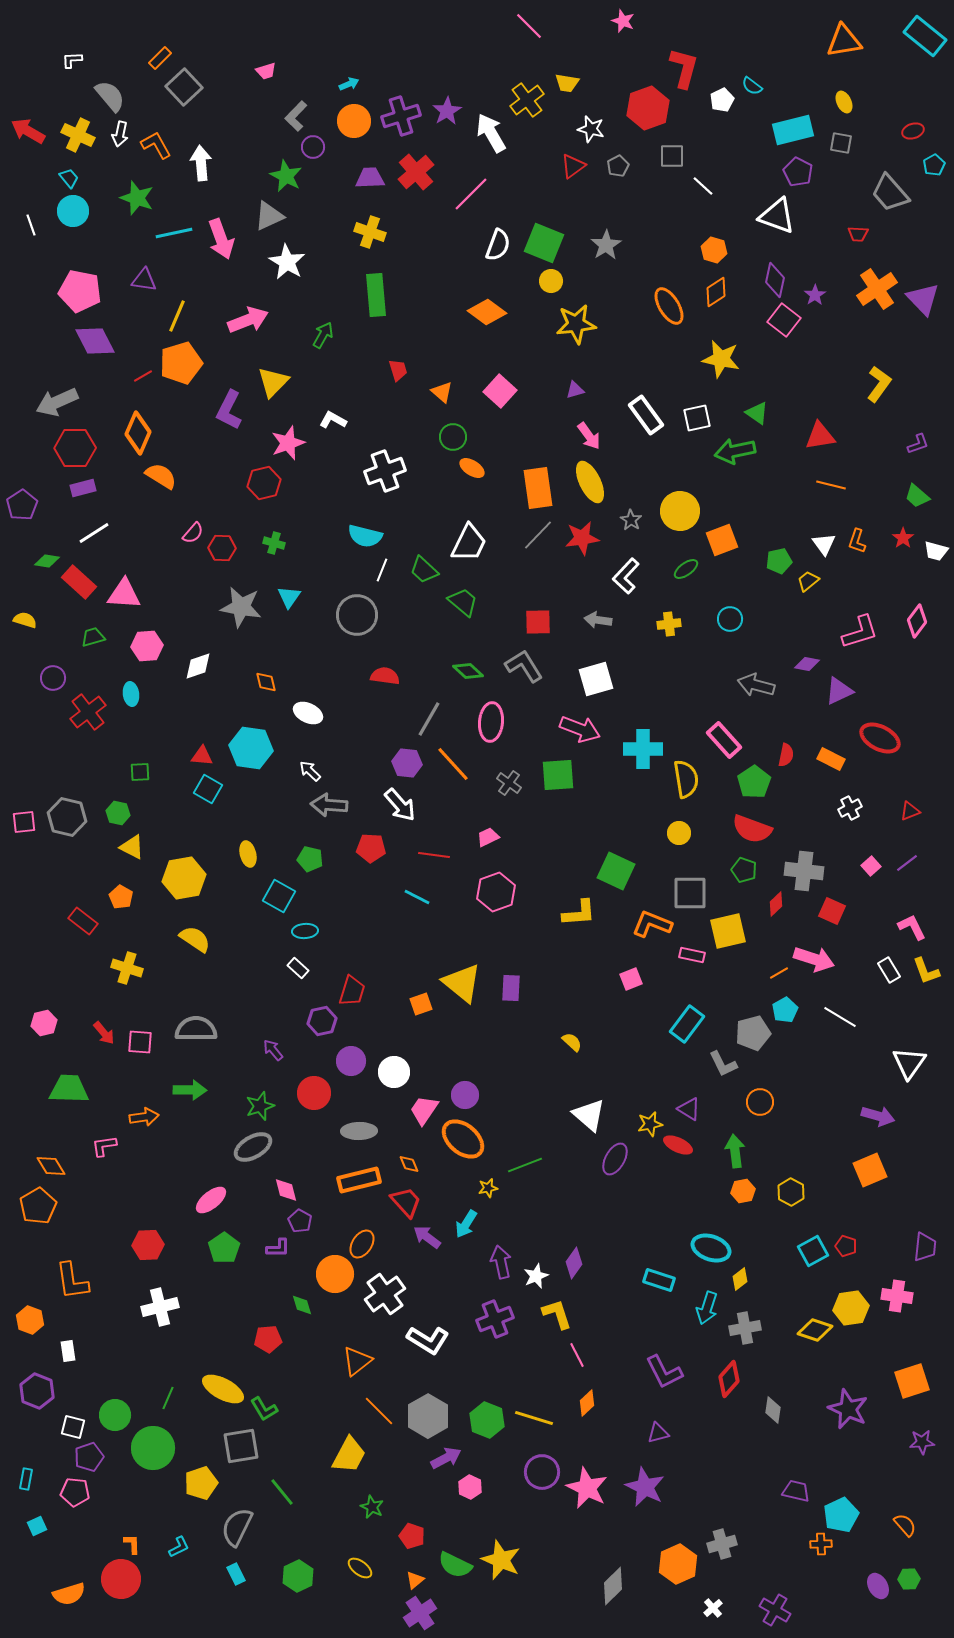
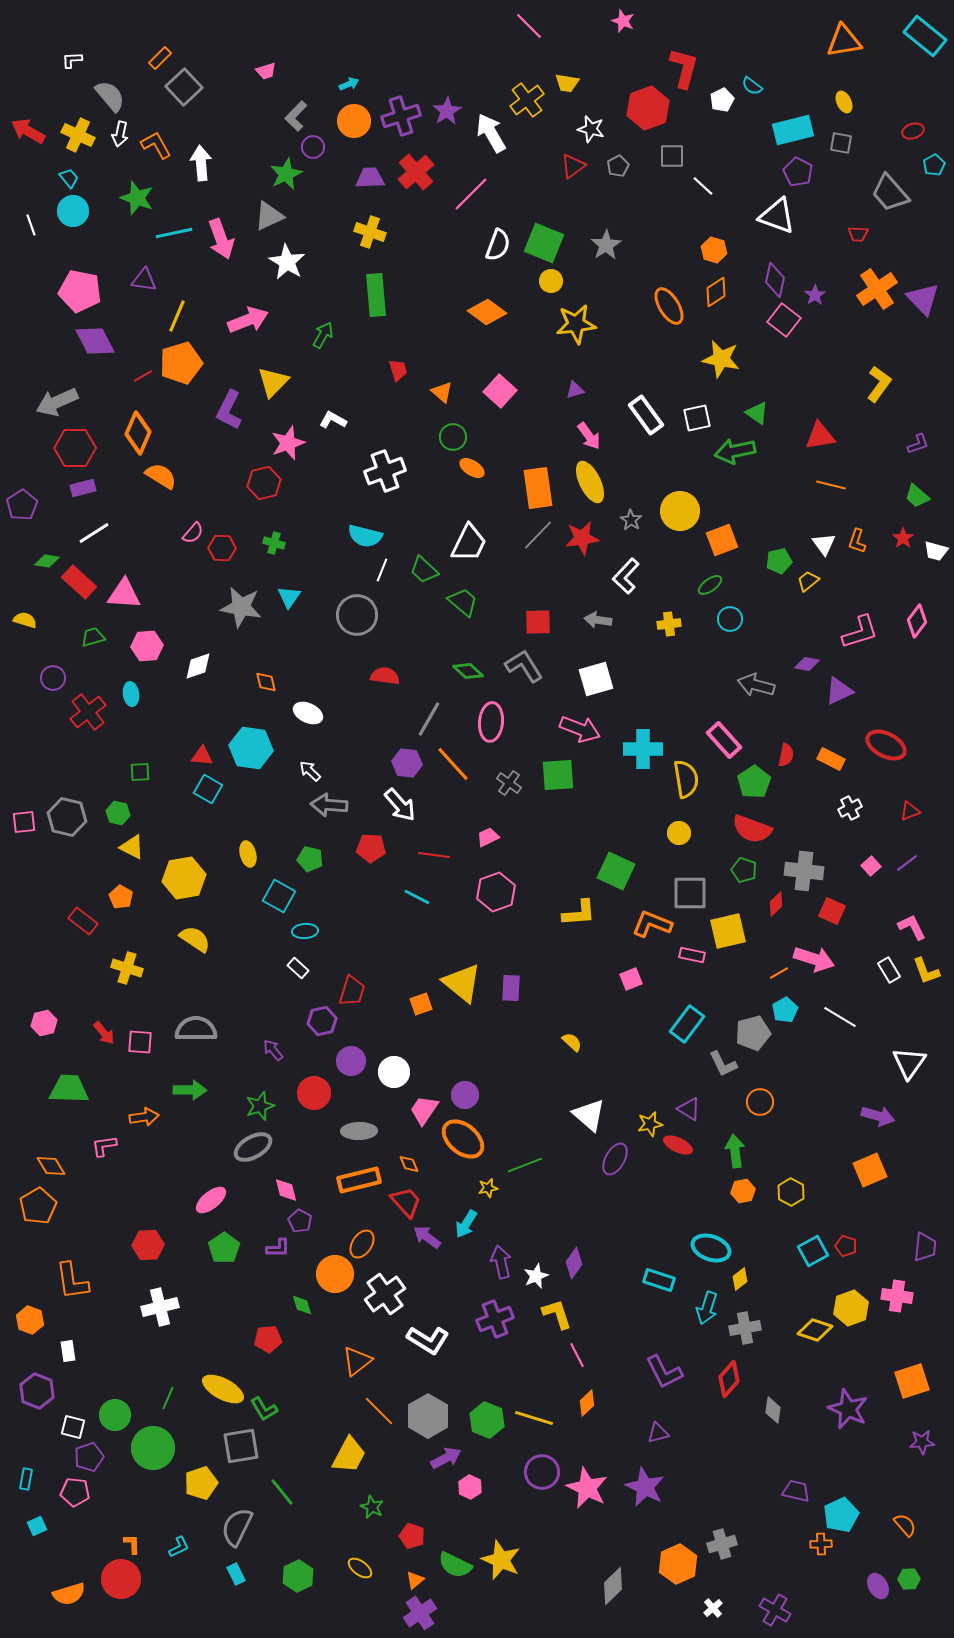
green star at (286, 176): moved 2 px up; rotated 20 degrees clockwise
green ellipse at (686, 569): moved 24 px right, 16 px down
red ellipse at (880, 738): moved 6 px right, 7 px down
yellow hexagon at (851, 1308): rotated 12 degrees counterclockwise
